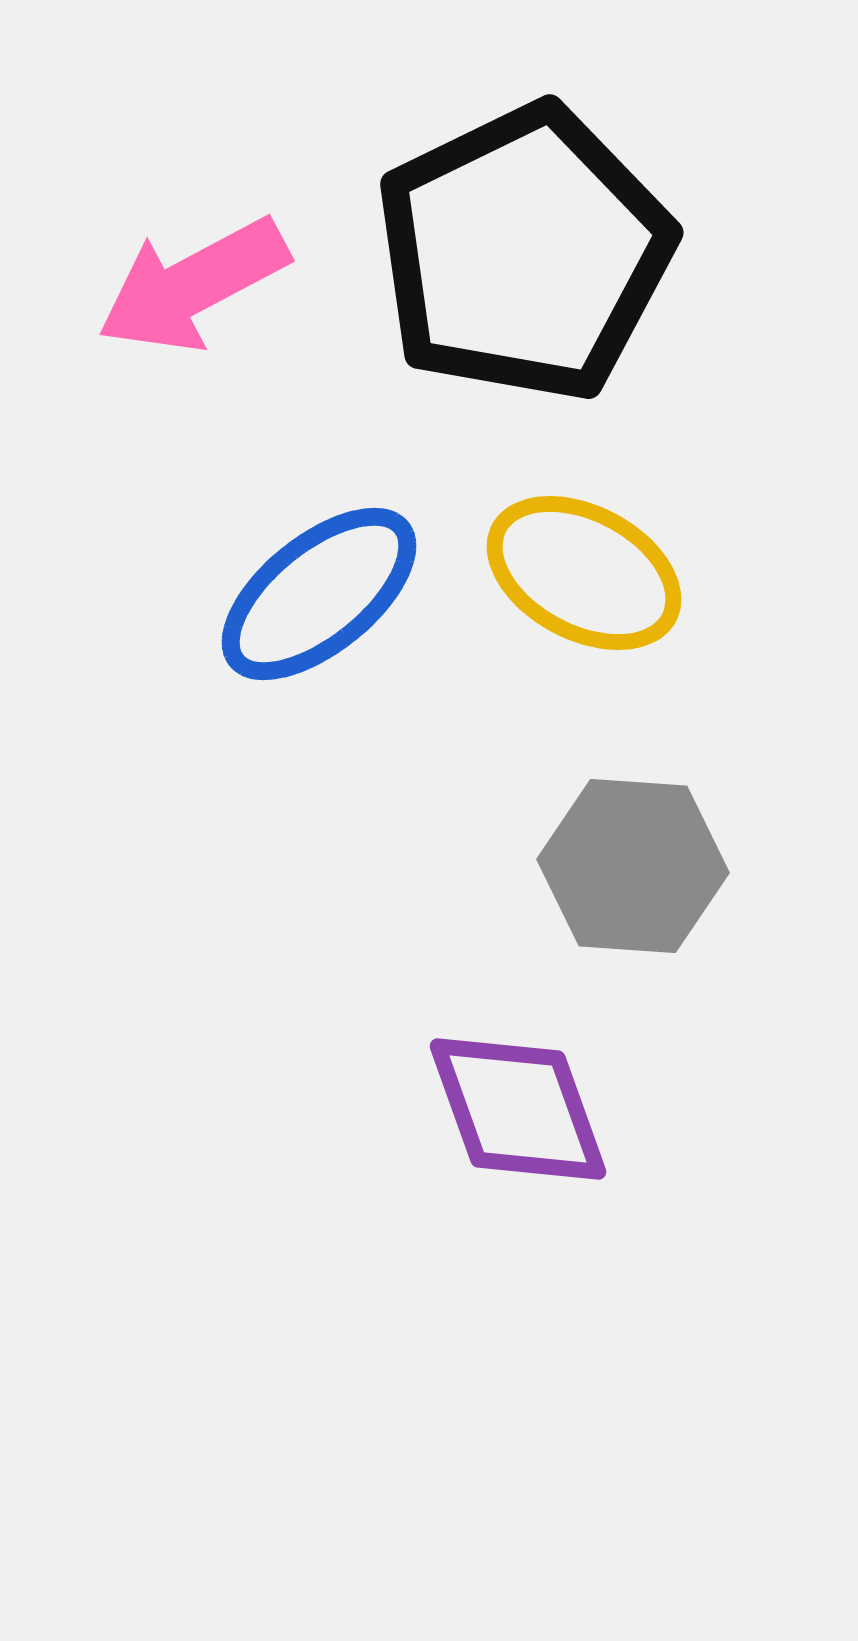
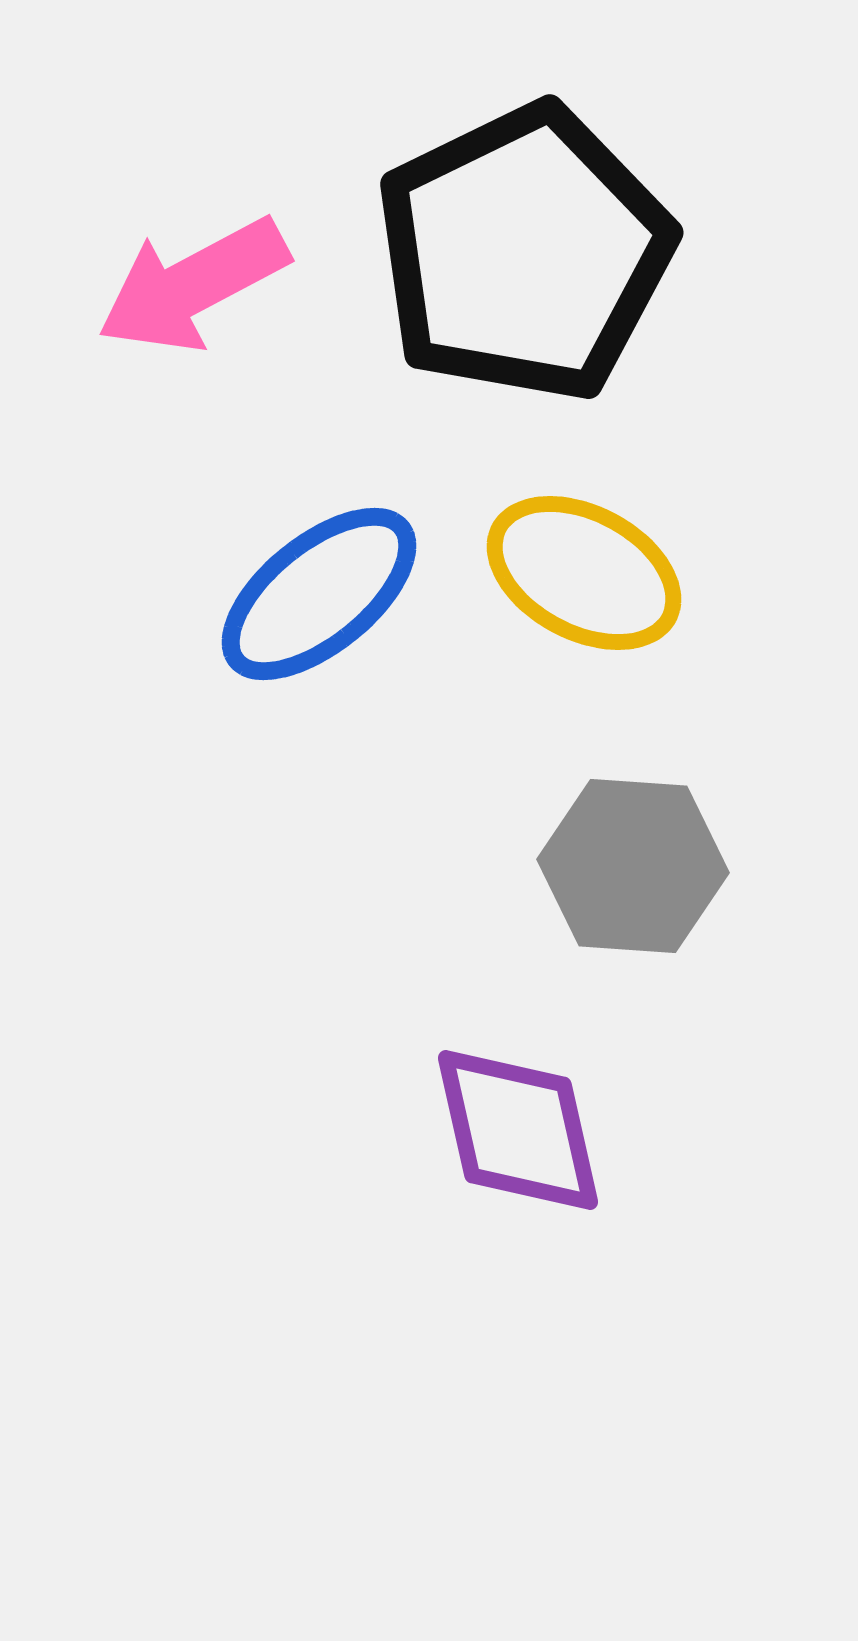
purple diamond: moved 21 px down; rotated 7 degrees clockwise
